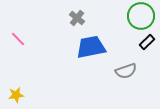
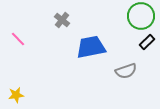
gray cross: moved 15 px left, 2 px down
